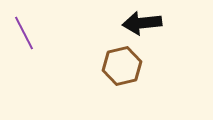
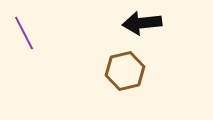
brown hexagon: moved 3 px right, 5 px down
